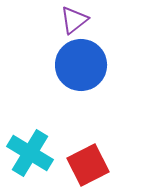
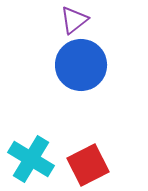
cyan cross: moved 1 px right, 6 px down
